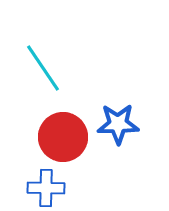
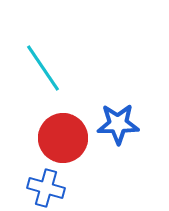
red circle: moved 1 px down
blue cross: rotated 15 degrees clockwise
